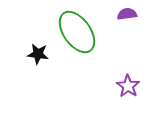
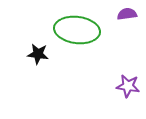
green ellipse: moved 2 px up; rotated 48 degrees counterclockwise
purple star: rotated 25 degrees counterclockwise
